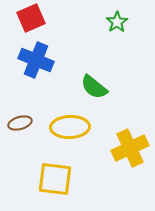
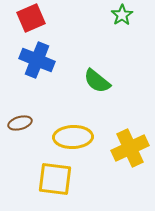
green star: moved 5 px right, 7 px up
blue cross: moved 1 px right
green semicircle: moved 3 px right, 6 px up
yellow ellipse: moved 3 px right, 10 px down
